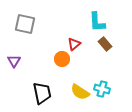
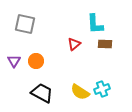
cyan L-shape: moved 2 px left, 2 px down
brown rectangle: rotated 48 degrees counterclockwise
orange circle: moved 26 px left, 2 px down
cyan cross: rotated 35 degrees counterclockwise
black trapezoid: rotated 50 degrees counterclockwise
